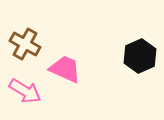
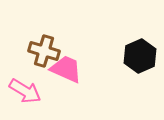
brown cross: moved 19 px right, 7 px down; rotated 12 degrees counterclockwise
pink trapezoid: moved 1 px right
